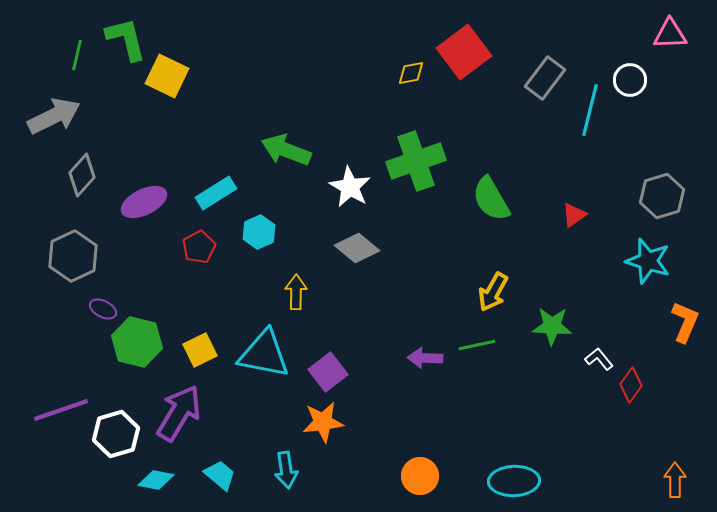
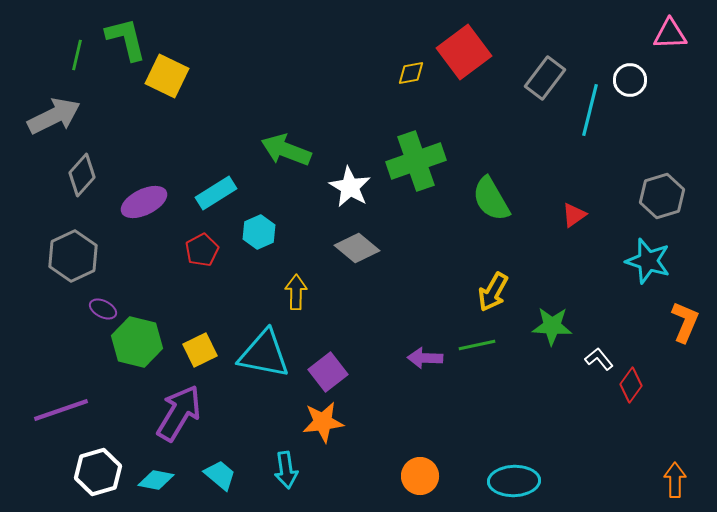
red pentagon at (199, 247): moved 3 px right, 3 px down
white hexagon at (116, 434): moved 18 px left, 38 px down
